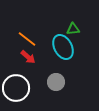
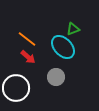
green triangle: rotated 16 degrees counterclockwise
cyan ellipse: rotated 15 degrees counterclockwise
gray circle: moved 5 px up
